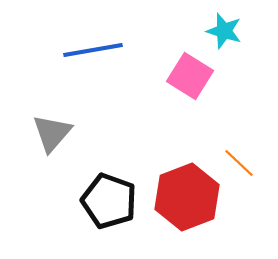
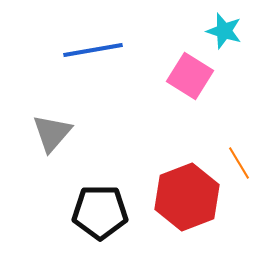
orange line: rotated 16 degrees clockwise
black pentagon: moved 9 px left, 11 px down; rotated 20 degrees counterclockwise
